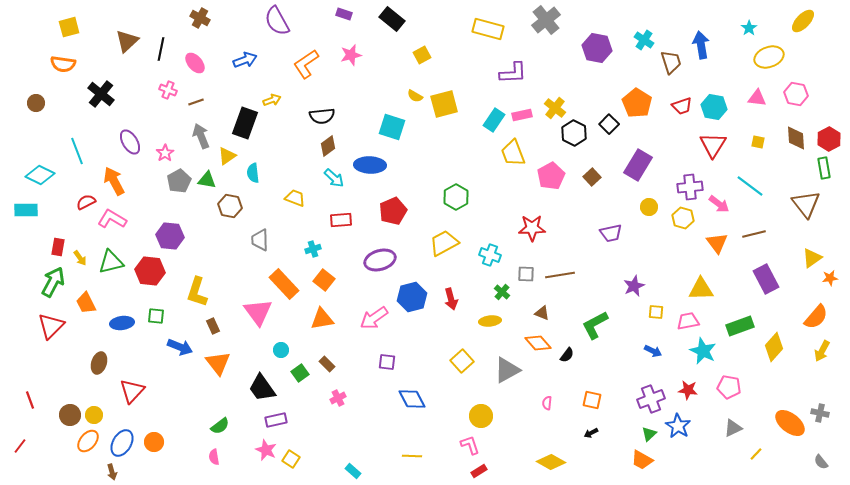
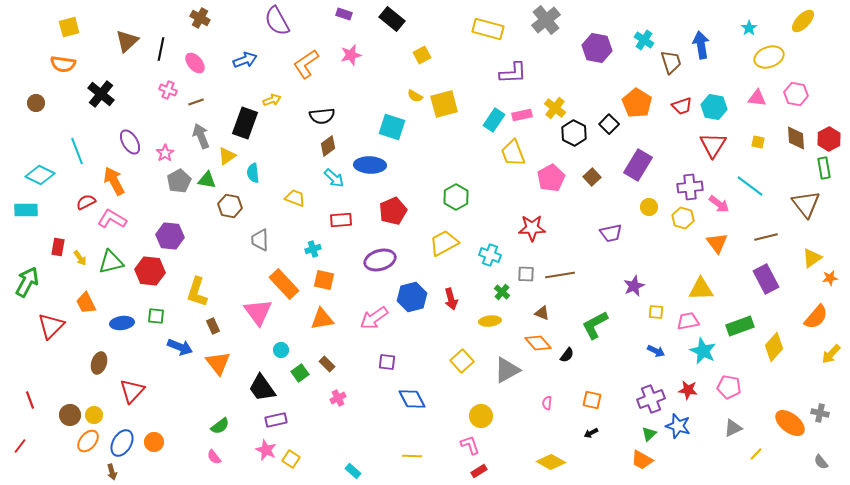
pink pentagon at (551, 176): moved 2 px down
brown line at (754, 234): moved 12 px right, 3 px down
orange square at (324, 280): rotated 25 degrees counterclockwise
green arrow at (53, 282): moved 26 px left
blue arrow at (653, 351): moved 3 px right
yellow arrow at (822, 351): moved 9 px right, 3 px down; rotated 15 degrees clockwise
blue star at (678, 426): rotated 15 degrees counterclockwise
pink semicircle at (214, 457): rotated 28 degrees counterclockwise
